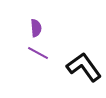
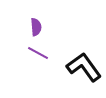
purple semicircle: moved 1 px up
